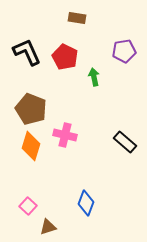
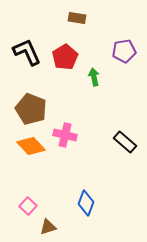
red pentagon: rotated 15 degrees clockwise
orange diamond: rotated 60 degrees counterclockwise
